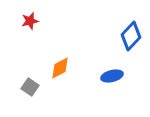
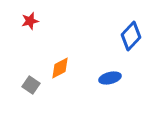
blue ellipse: moved 2 px left, 2 px down
gray square: moved 1 px right, 2 px up
